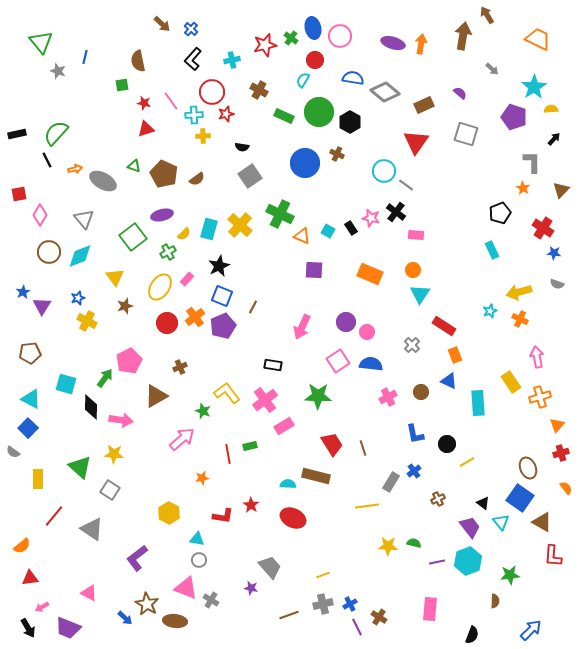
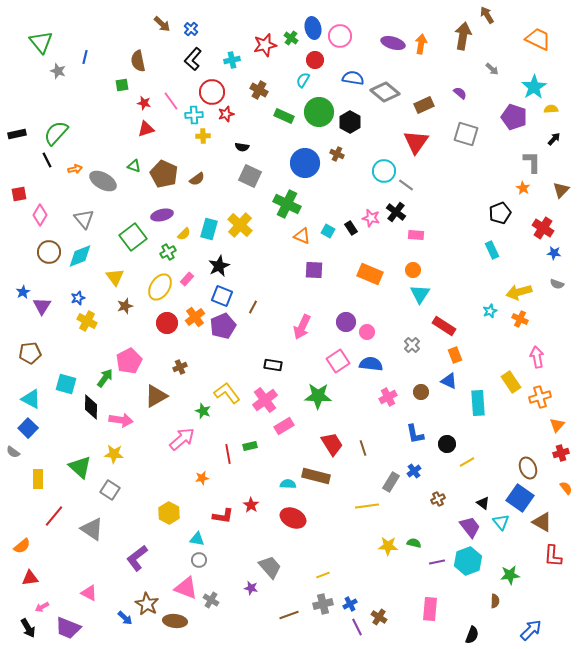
gray square at (250, 176): rotated 30 degrees counterclockwise
green cross at (280, 214): moved 7 px right, 10 px up
